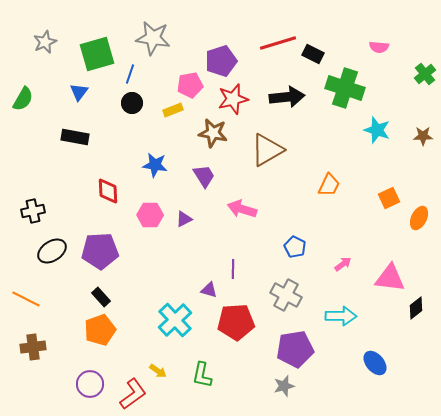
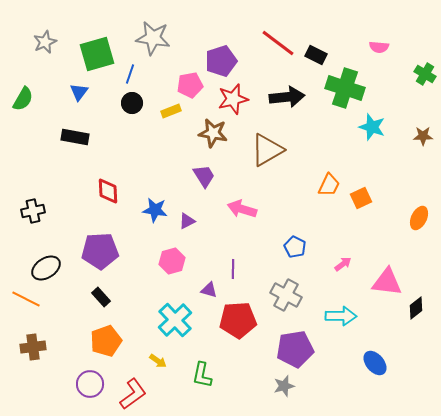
red line at (278, 43): rotated 54 degrees clockwise
black rectangle at (313, 54): moved 3 px right, 1 px down
green cross at (425, 74): rotated 20 degrees counterclockwise
yellow rectangle at (173, 110): moved 2 px left, 1 px down
cyan star at (377, 130): moved 5 px left, 3 px up
blue star at (155, 165): moved 45 px down
orange square at (389, 198): moved 28 px left
pink hexagon at (150, 215): moved 22 px right, 46 px down; rotated 15 degrees counterclockwise
purple triangle at (184, 219): moved 3 px right, 2 px down
black ellipse at (52, 251): moved 6 px left, 17 px down
pink triangle at (390, 278): moved 3 px left, 4 px down
red pentagon at (236, 322): moved 2 px right, 2 px up
orange pentagon at (100, 330): moved 6 px right, 11 px down
yellow arrow at (158, 371): moved 10 px up
